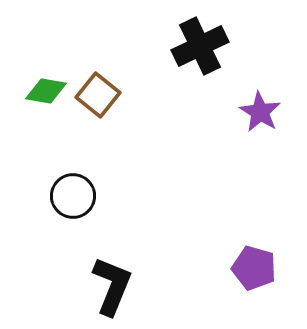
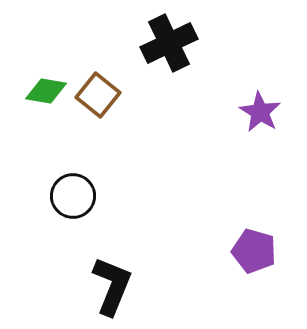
black cross: moved 31 px left, 3 px up
purple pentagon: moved 17 px up
